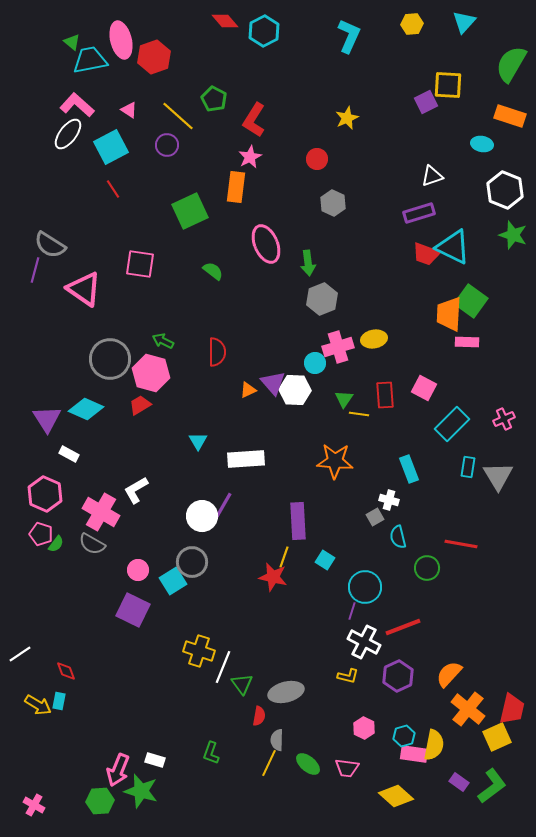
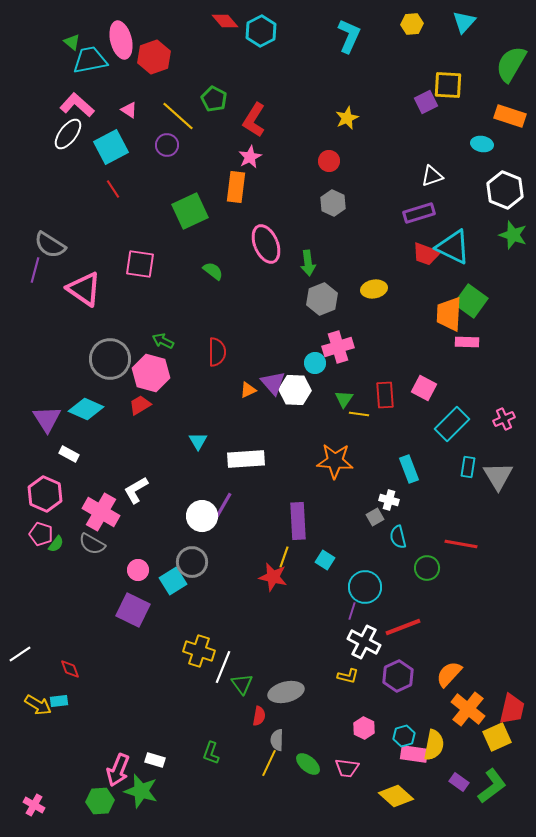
cyan hexagon at (264, 31): moved 3 px left
red circle at (317, 159): moved 12 px right, 2 px down
yellow ellipse at (374, 339): moved 50 px up
red diamond at (66, 671): moved 4 px right, 2 px up
cyan rectangle at (59, 701): rotated 72 degrees clockwise
